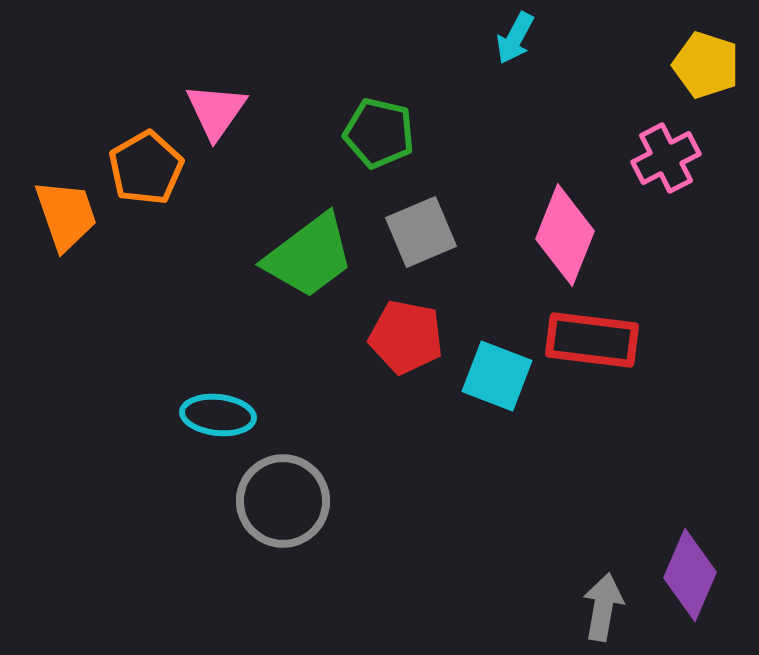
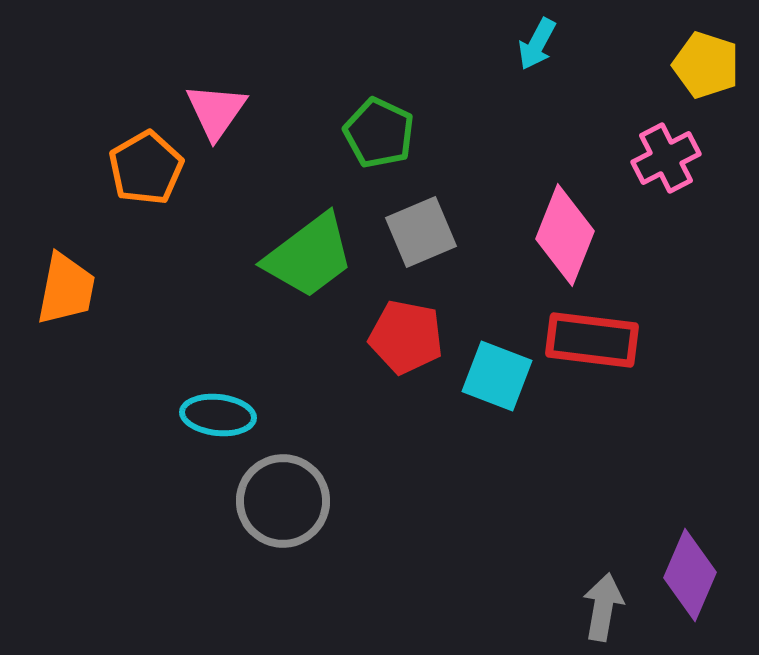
cyan arrow: moved 22 px right, 6 px down
green pentagon: rotated 12 degrees clockwise
orange trapezoid: moved 74 px down; rotated 30 degrees clockwise
